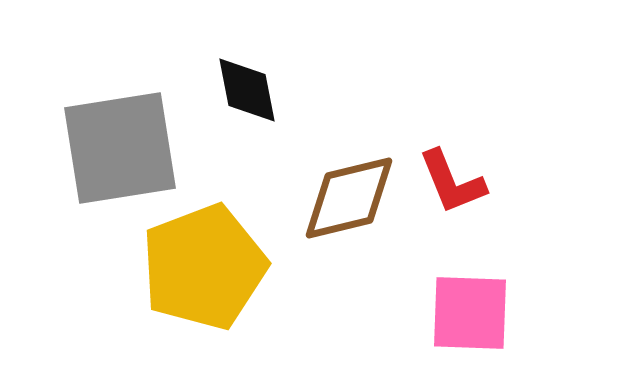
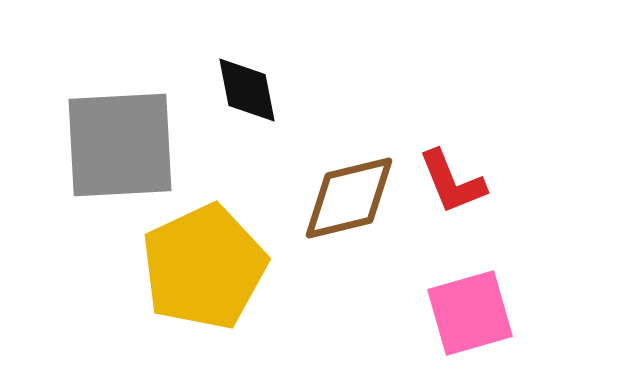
gray square: moved 3 px up; rotated 6 degrees clockwise
yellow pentagon: rotated 4 degrees counterclockwise
pink square: rotated 18 degrees counterclockwise
